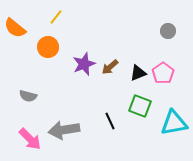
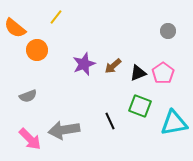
orange circle: moved 11 px left, 3 px down
brown arrow: moved 3 px right, 1 px up
gray semicircle: rotated 36 degrees counterclockwise
